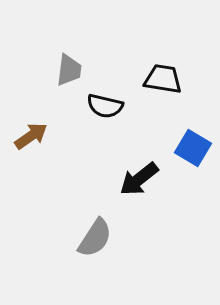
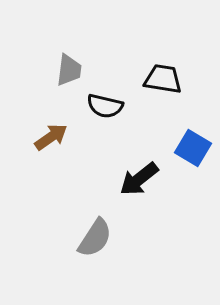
brown arrow: moved 20 px right, 1 px down
